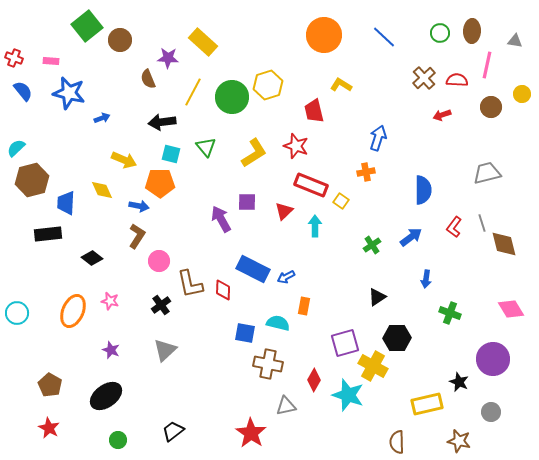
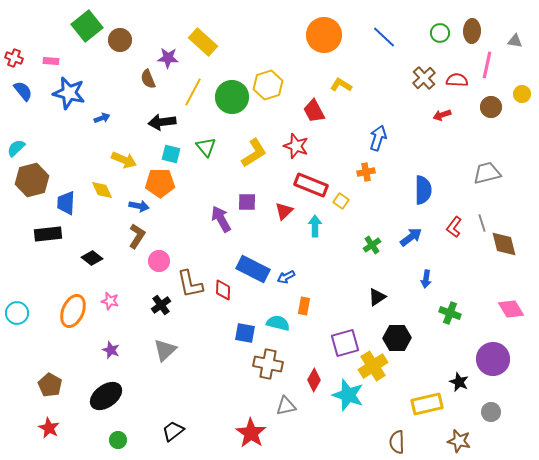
red trapezoid at (314, 111): rotated 15 degrees counterclockwise
yellow cross at (373, 366): rotated 28 degrees clockwise
